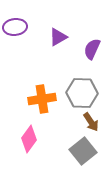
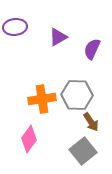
gray hexagon: moved 5 px left, 2 px down
